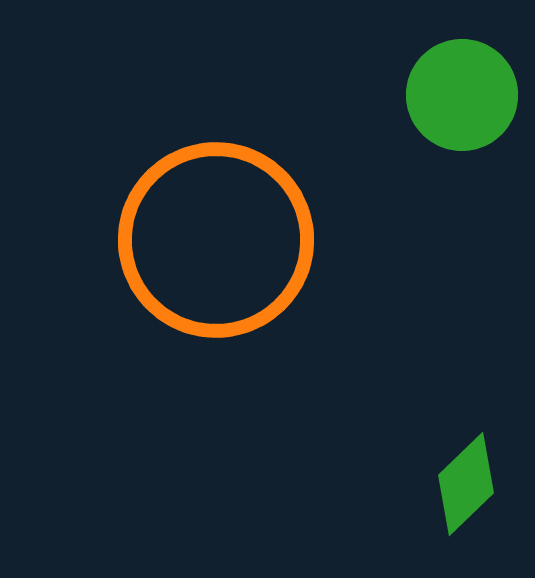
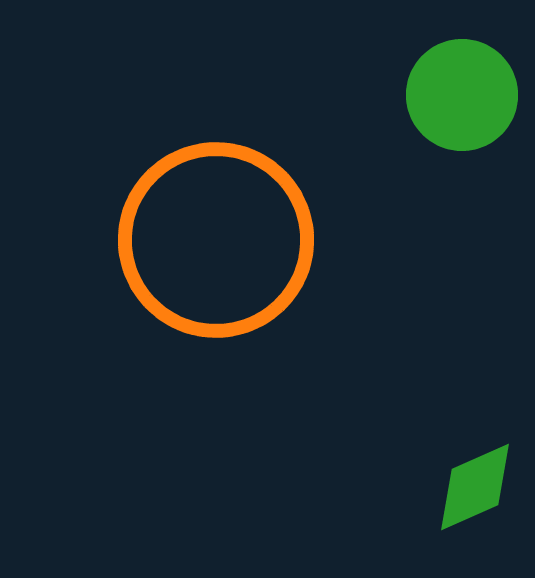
green diamond: moved 9 px right, 3 px down; rotated 20 degrees clockwise
